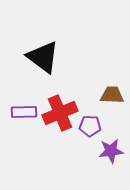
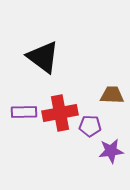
red cross: rotated 12 degrees clockwise
